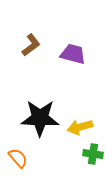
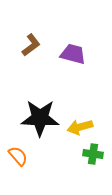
orange semicircle: moved 2 px up
